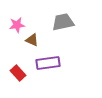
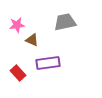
gray trapezoid: moved 2 px right
